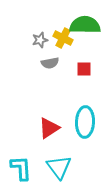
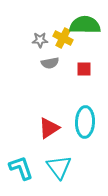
gray star: rotated 14 degrees clockwise
cyan L-shape: rotated 16 degrees counterclockwise
